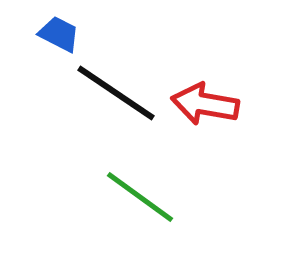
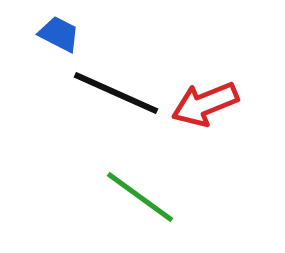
black line: rotated 10 degrees counterclockwise
red arrow: rotated 32 degrees counterclockwise
